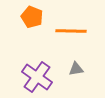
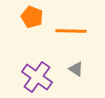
gray triangle: rotated 42 degrees clockwise
